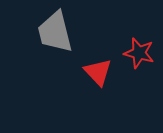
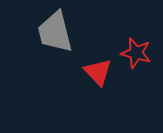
red star: moved 3 px left
